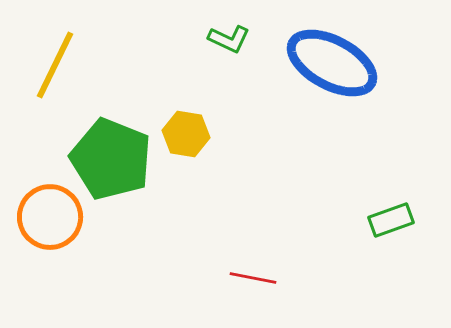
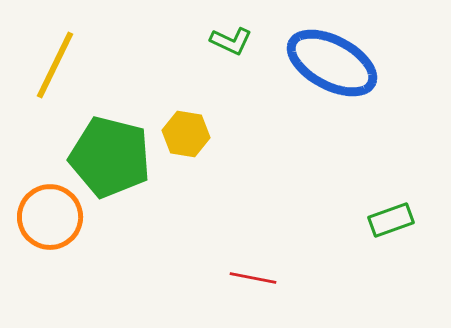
green L-shape: moved 2 px right, 2 px down
green pentagon: moved 1 px left, 2 px up; rotated 8 degrees counterclockwise
